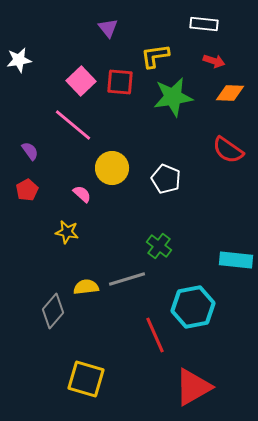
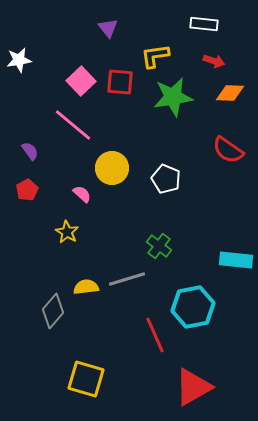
yellow star: rotated 20 degrees clockwise
